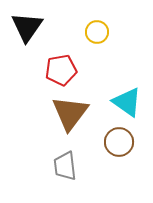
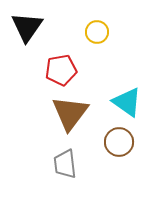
gray trapezoid: moved 2 px up
